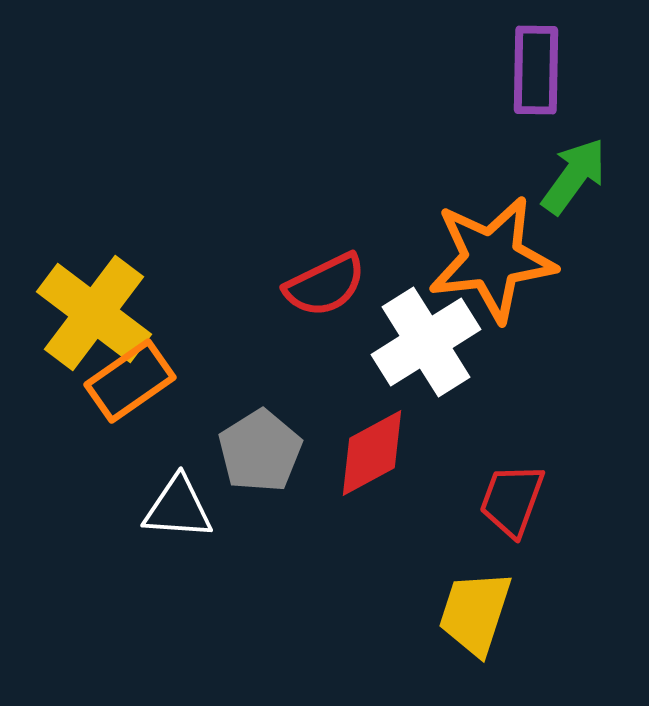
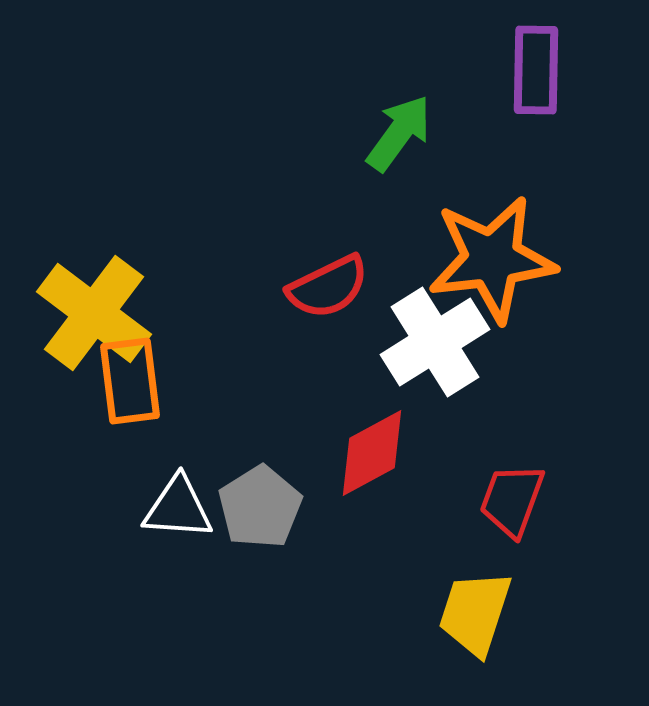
green arrow: moved 175 px left, 43 px up
red semicircle: moved 3 px right, 2 px down
white cross: moved 9 px right
orange rectangle: rotated 62 degrees counterclockwise
gray pentagon: moved 56 px down
